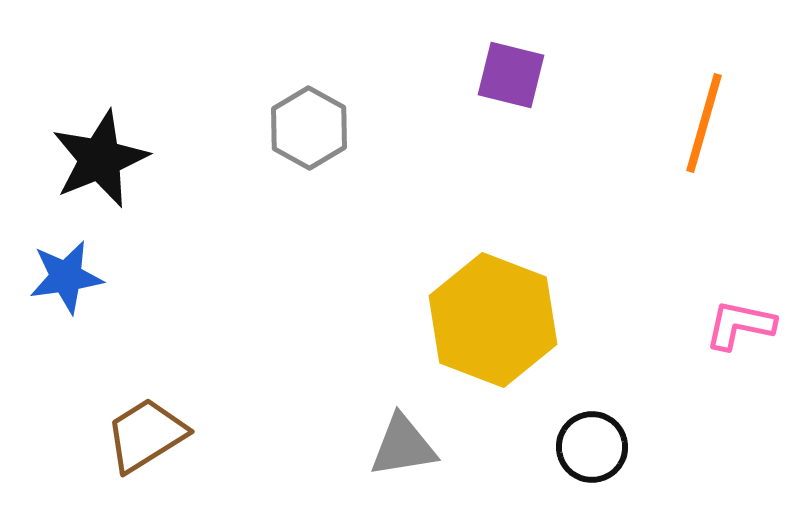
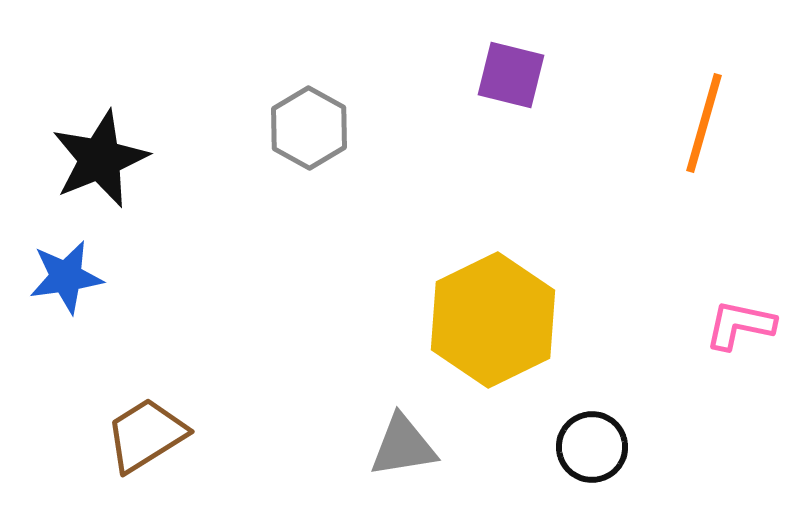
yellow hexagon: rotated 13 degrees clockwise
